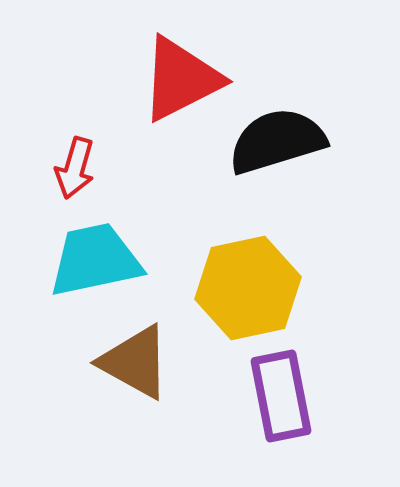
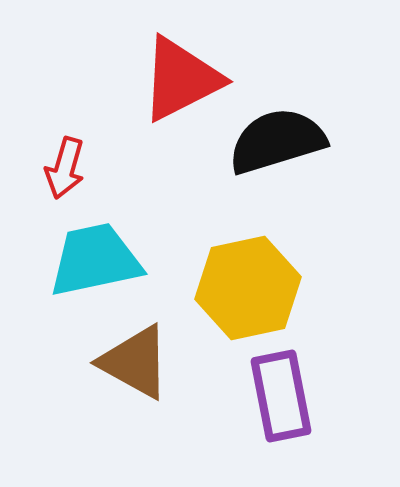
red arrow: moved 10 px left
